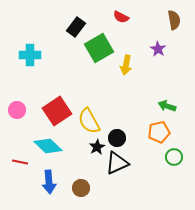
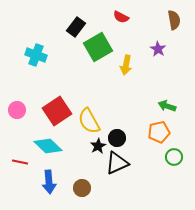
green square: moved 1 px left, 1 px up
cyan cross: moved 6 px right; rotated 20 degrees clockwise
black star: moved 1 px right, 1 px up
brown circle: moved 1 px right
